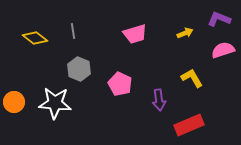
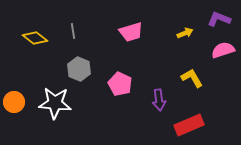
pink trapezoid: moved 4 px left, 2 px up
